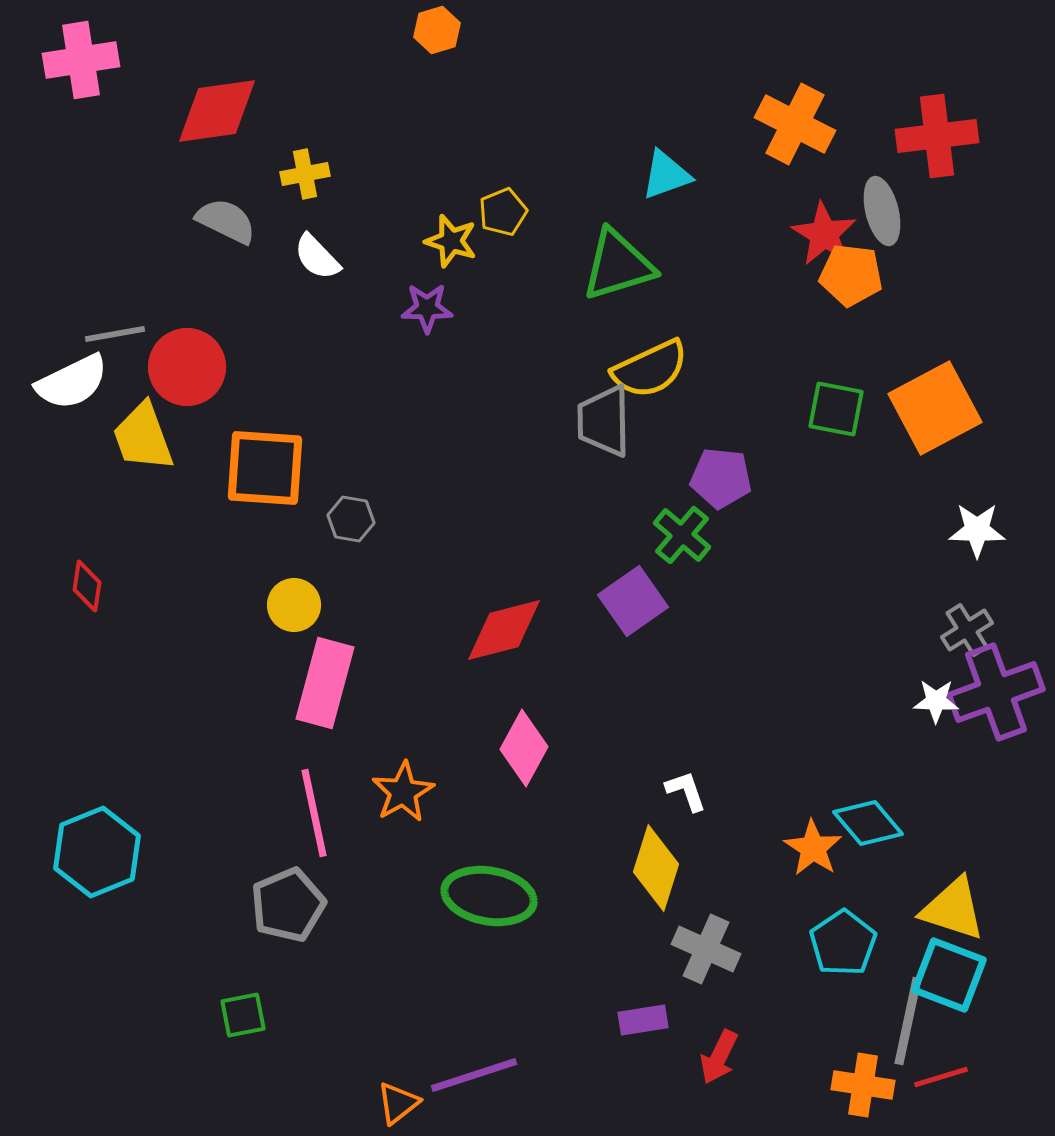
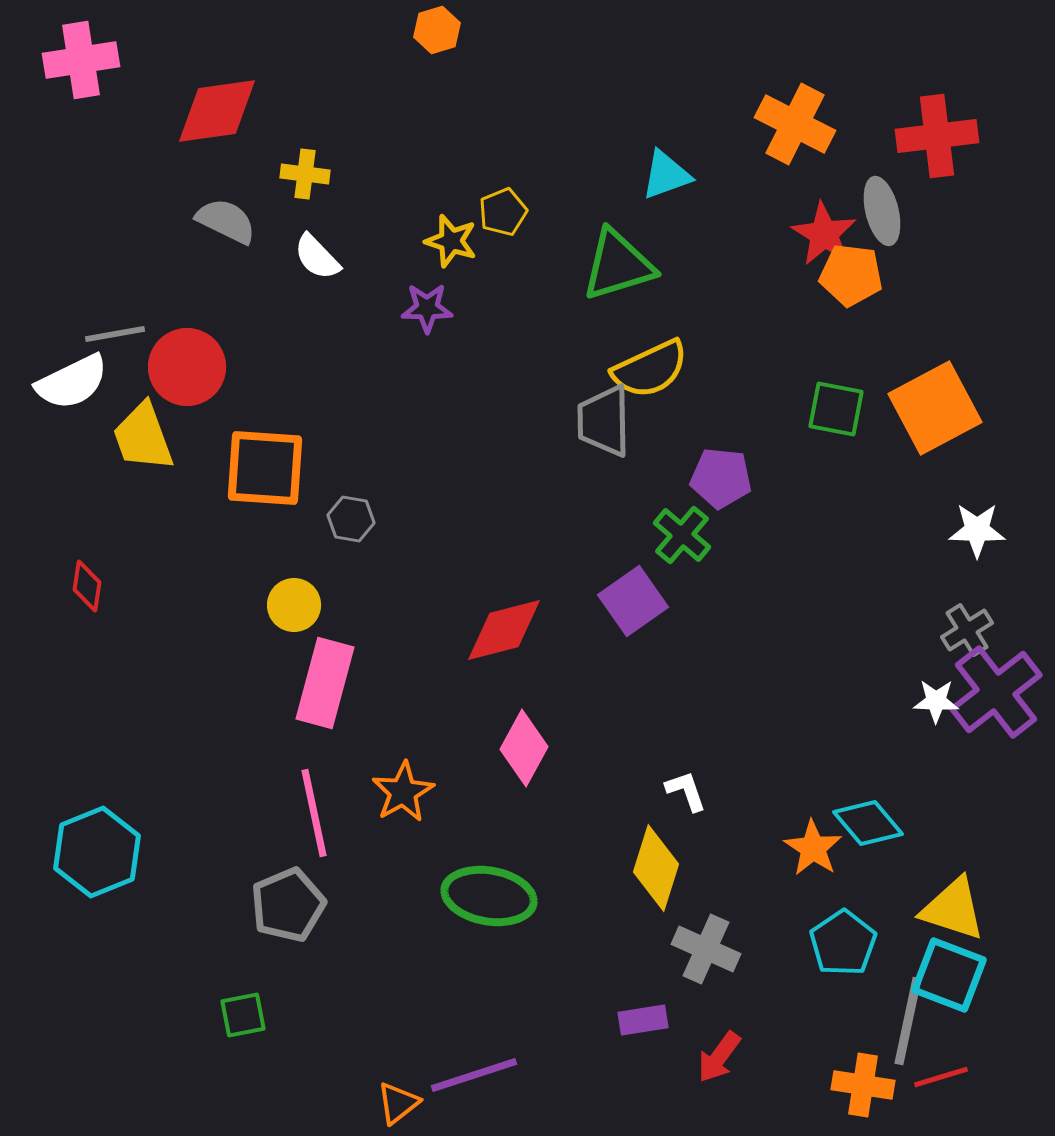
yellow cross at (305, 174): rotated 18 degrees clockwise
purple cross at (996, 692): rotated 18 degrees counterclockwise
red arrow at (719, 1057): rotated 10 degrees clockwise
